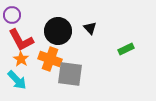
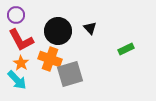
purple circle: moved 4 px right
orange star: moved 4 px down
gray square: rotated 24 degrees counterclockwise
